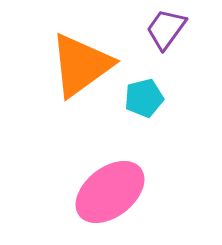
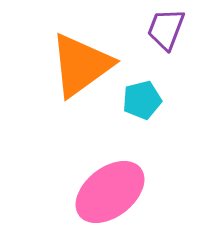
purple trapezoid: rotated 15 degrees counterclockwise
cyan pentagon: moved 2 px left, 2 px down
